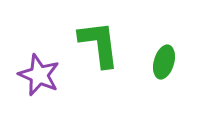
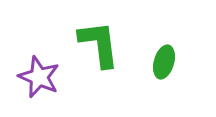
purple star: moved 2 px down
